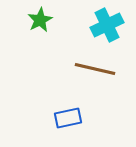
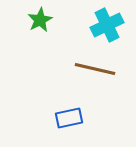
blue rectangle: moved 1 px right
